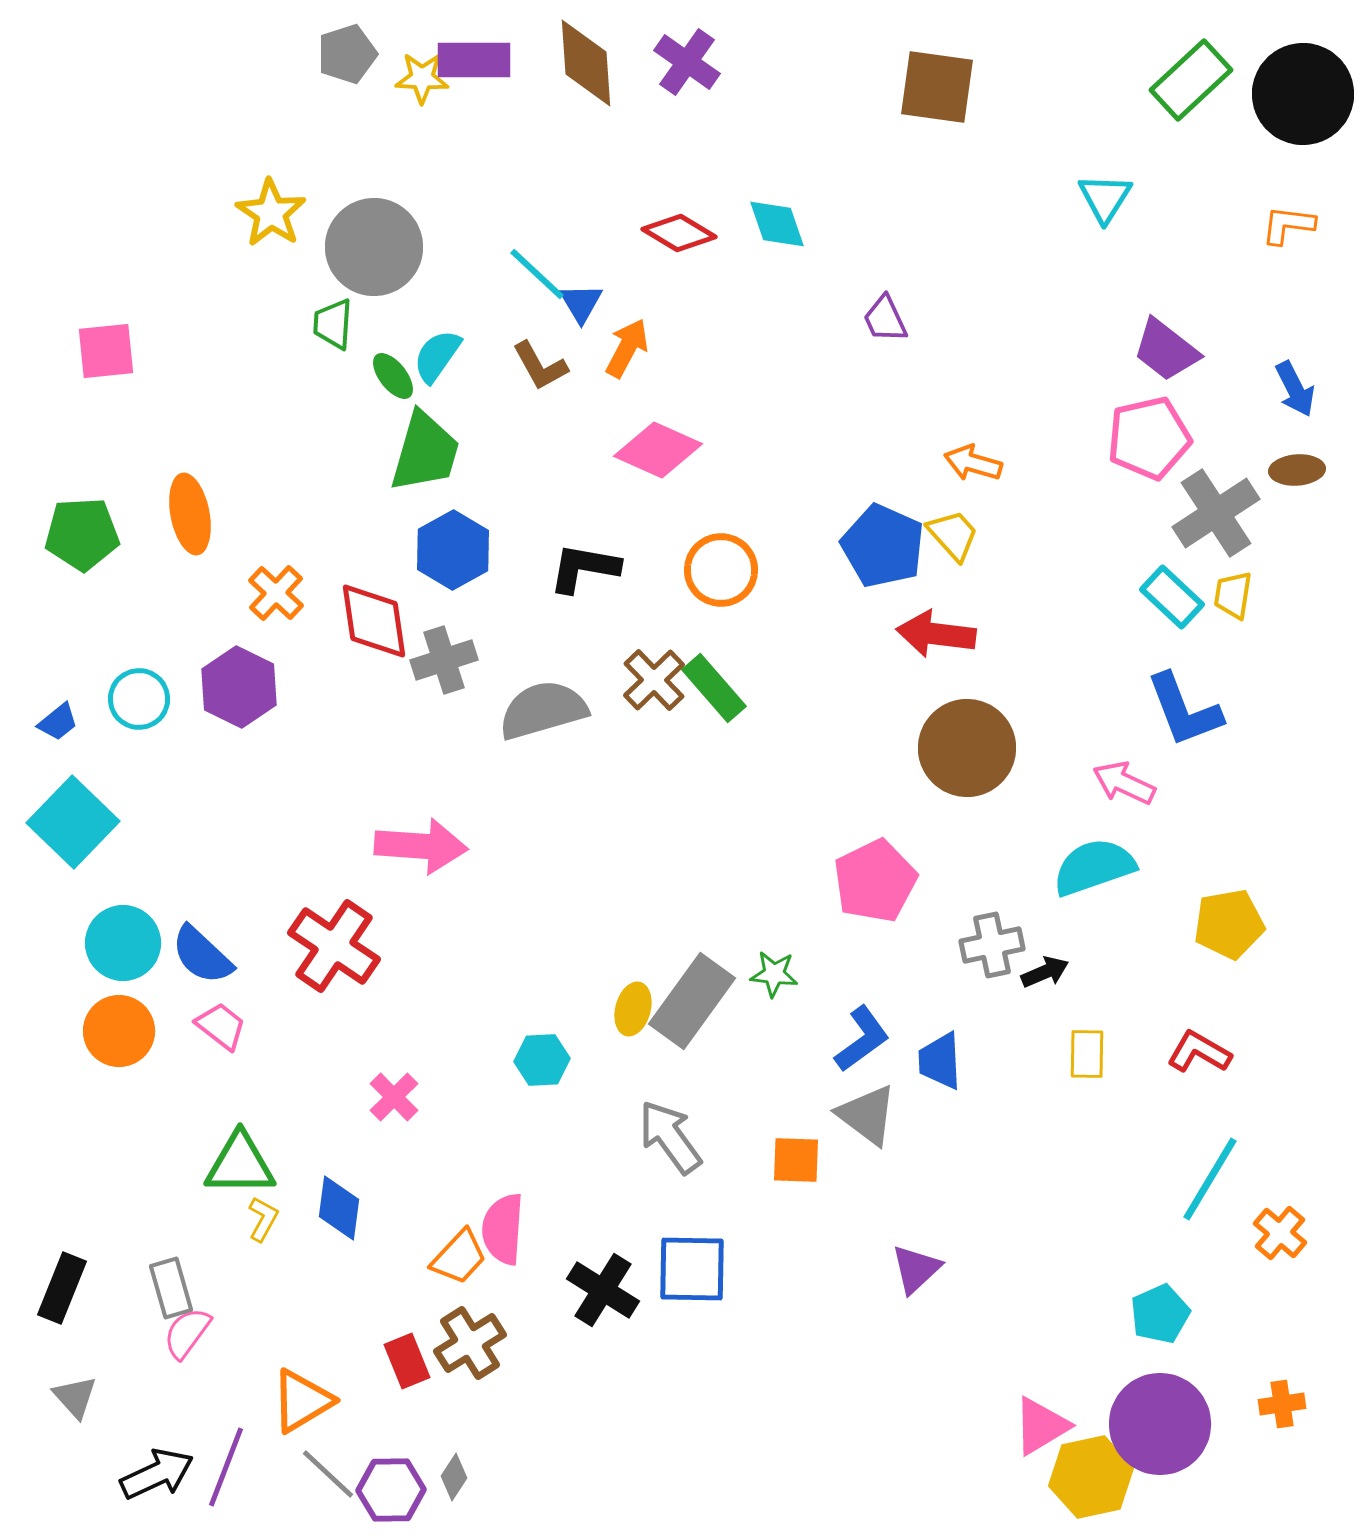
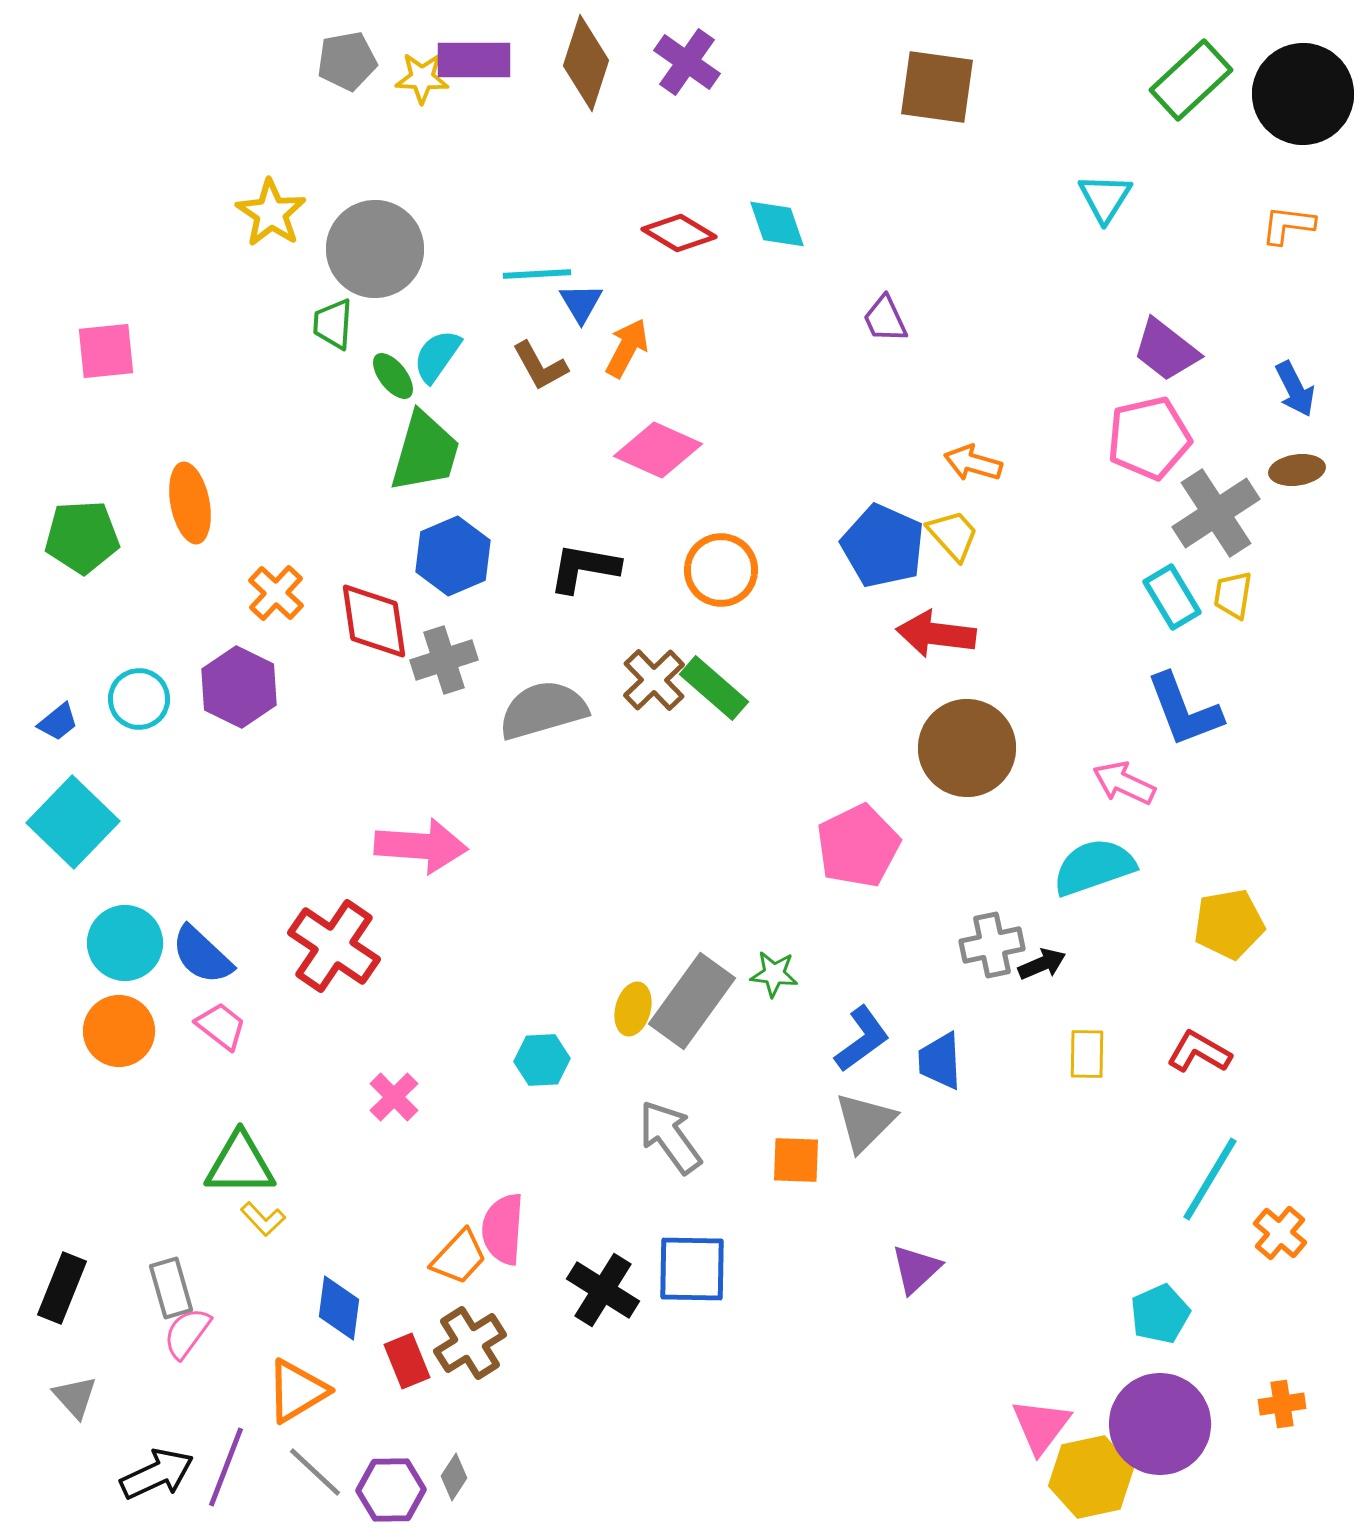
gray pentagon at (347, 54): moved 7 px down; rotated 8 degrees clockwise
brown diamond at (586, 63): rotated 22 degrees clockwise
gray circle at (374, 247): moved 1 px right, 2 px down
cyan line at (537, 274): rotated 46 degrees counterclockwise
brown ellipse at (1297, 470): rotated 4 degrees counterclockwise
orange ellipse at (190, 514): moved 11 px up
green pentagon at (82, 534): moved 3 px down
blue hexagon at (453, 550): moved 6 px down; rotated 6 degrees clockwise
cyan rectangle at (1172, 597): rotated 16 degrees clockwise
green rectangle at (714, 688): rotated 8 degrees counterclockwise
pink pentagon at (875, 881): moved 17 px left, 35 px up
cyan circle at (123, 943): moved 2 px right
black arrow at (1045, 972): moved 3 px left, 8 px up
gray triangle at (867, 1115): moved 2 px left, 7 px down; rotated 38 degrees clockwise
blue diamond at (339, 1208): moved 100 px down
yellow L-shape at (263, 1219): rotated 108 degrees clockwise
orange triangle at (302, 1401): moved 5 px left, 10 px up
pink triangle at (1041, 1426): rotated 22 degrees counterclockwise
gray line at (328, 1474): moved 13 px left, 2 px up
